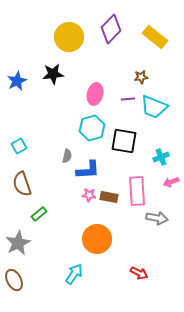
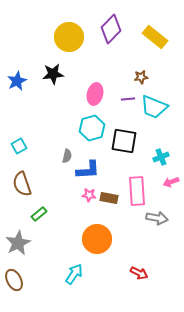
brown rectangle: moved 1 px down
